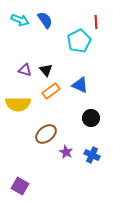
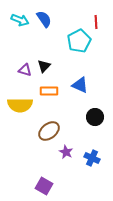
blue semicircle: moved 1 px left, 1 px up
black triangle: moved 2 px left, 4 px up; rotated 24 degrees clockwise
orange rectangle: moved 2 px left; rotated 36 degrees clockwise
yellow semicircle: moved 2 px right, 1 px down
black circle: moved 4 px right, 1 px up
brown ellipse: moved 3 px right, 3 px up
blue cross: moved 3 px down
purple square: moved 24 px right
